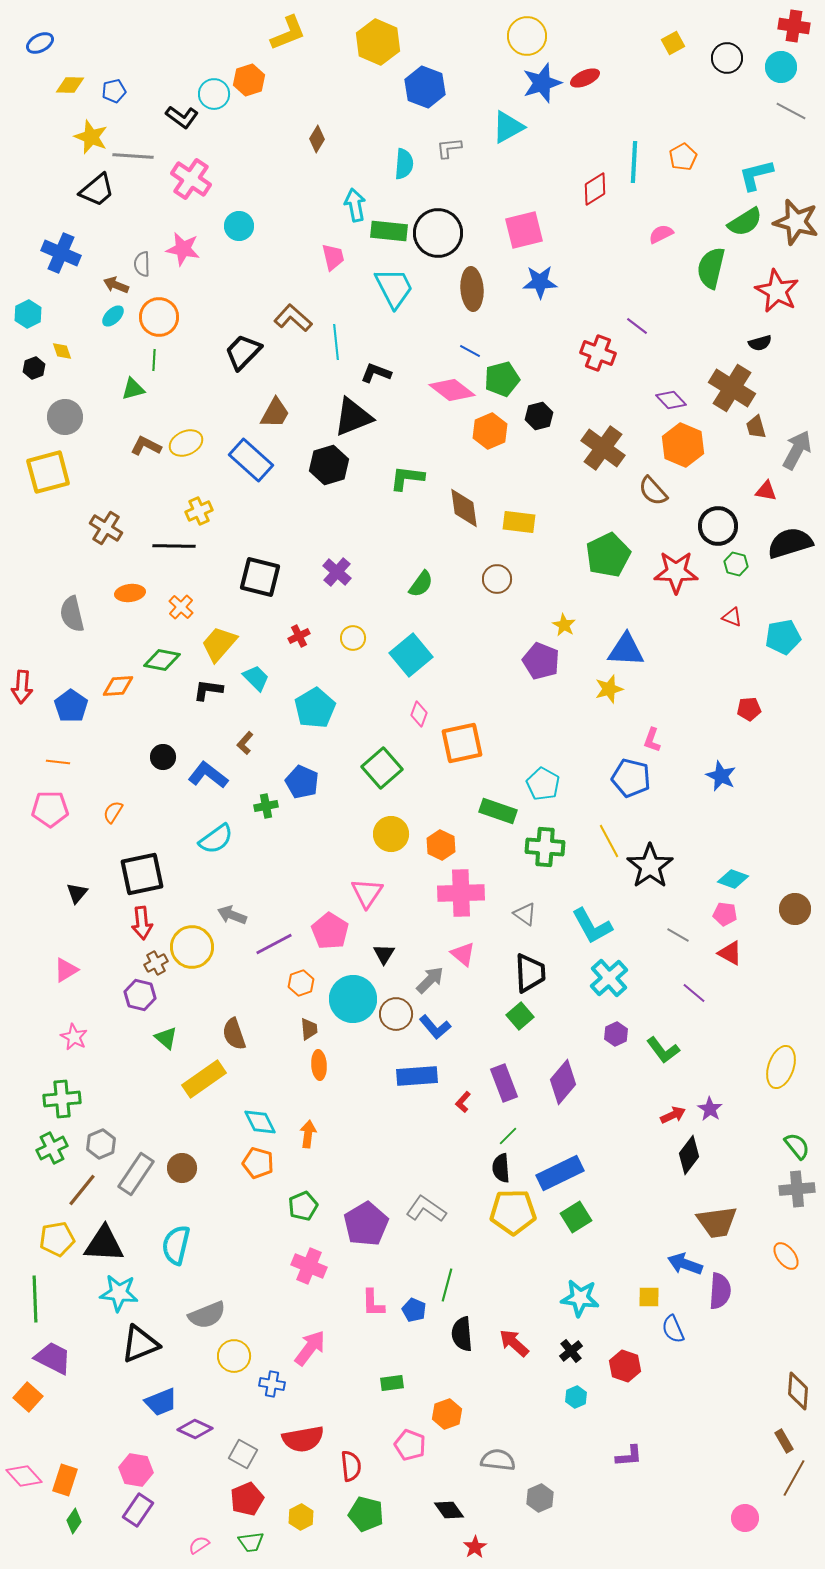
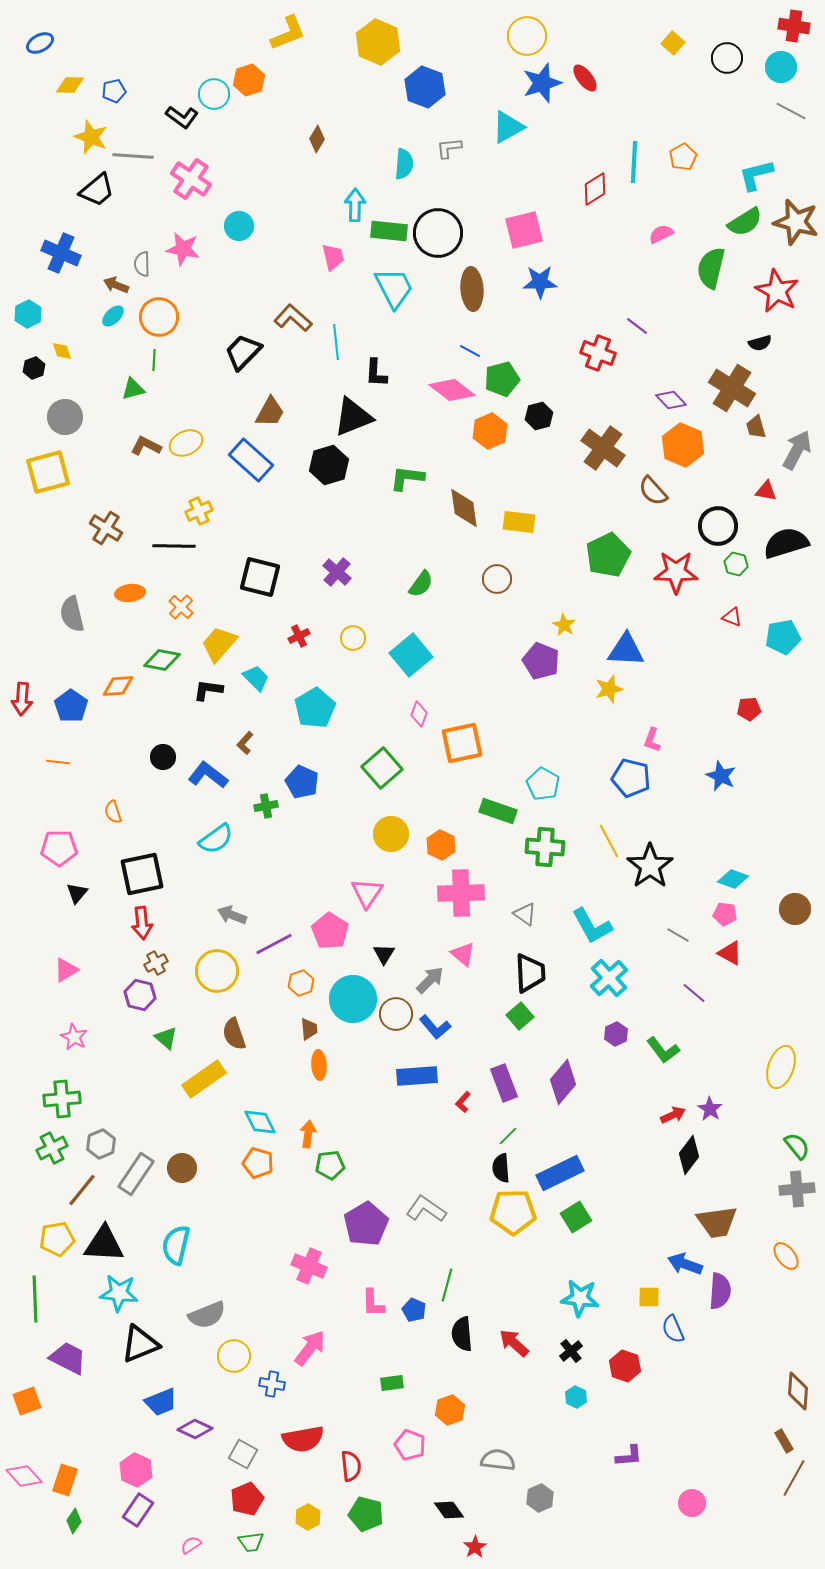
yellow square at (673, 43): rotated 20 degrees counterclockwise
red ellipse at (585, 78): rotated 76 degrees clockwise
cyan arrow at (355, 205): rotated 12 degrees clockwise
black L-shape at (376, 373): rotated 108 degrees counterclockwise
brown trapezoid at (275, 413): moved 5 px left, 1 px up
black semicircle at (790, 543): moved 4 px left
red arrow at (22, 687): moved 12 px down
pink pentagon at (50, 809): moved 9 px right, 39 px down
orange semicircle at (113, 812): rotated 50 degrees counterclockwise
yellow circle at (192, 947): moved 25 px right, 24 px down
green pentagon at (303, 1206): moved 27 px right, 41 px up; rotated 16 degrees clockwise
purple trapezoid at (53, 1358): moved 15 px right
orange square at (28, 1397): moved 1 px left, 4 px down; rotated 28 degrees clockwise
cyan hexagon at (576, 1397): rotated 10 degrees counterclockwise
orange hexagon at (447, 1414): moved 3 px right, 4 px up
pink hexagon at (136, 1470): rotated 16 degrees clockwise
yellow hexagon at (301, 1517): moved 7 px right
pink circle at (745, 1518): moved 53 px left, 15 px up
pink semicircle at (199, 1545): moved 8 px left
